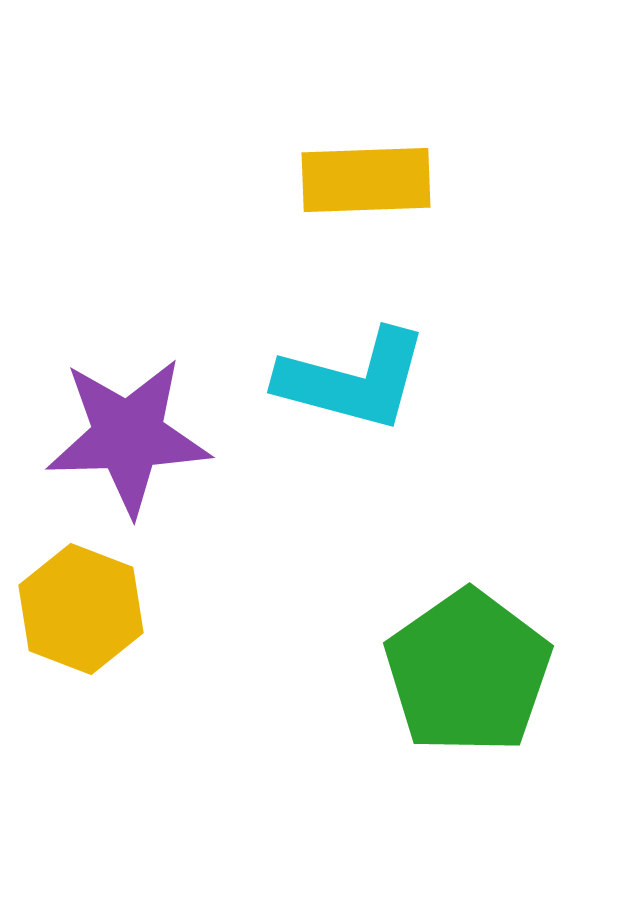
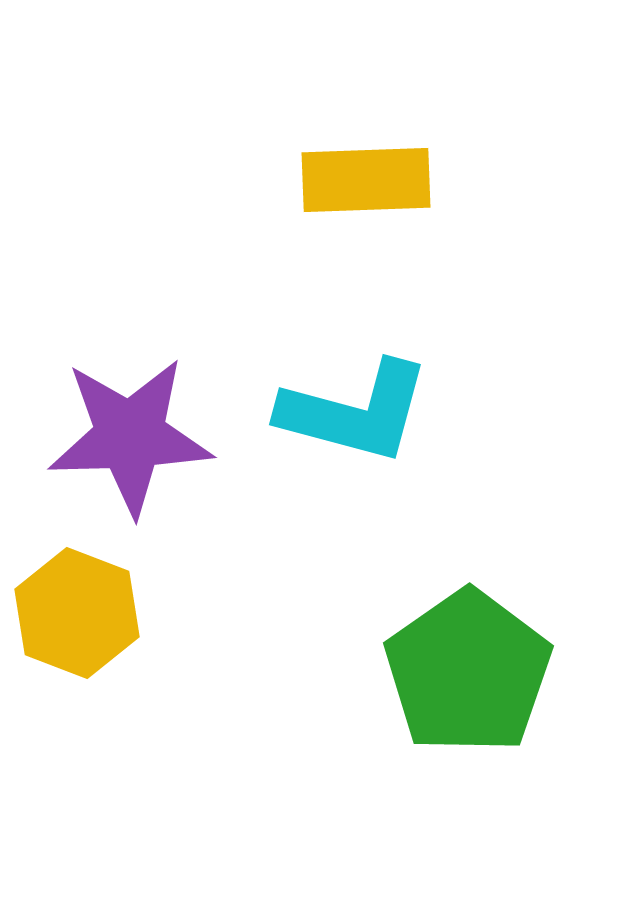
cyan L-shape: moved 2 px right, 32 px down
purple star: moved 2 px right
yellow hexagon: moved 4 px left, 4 px down
